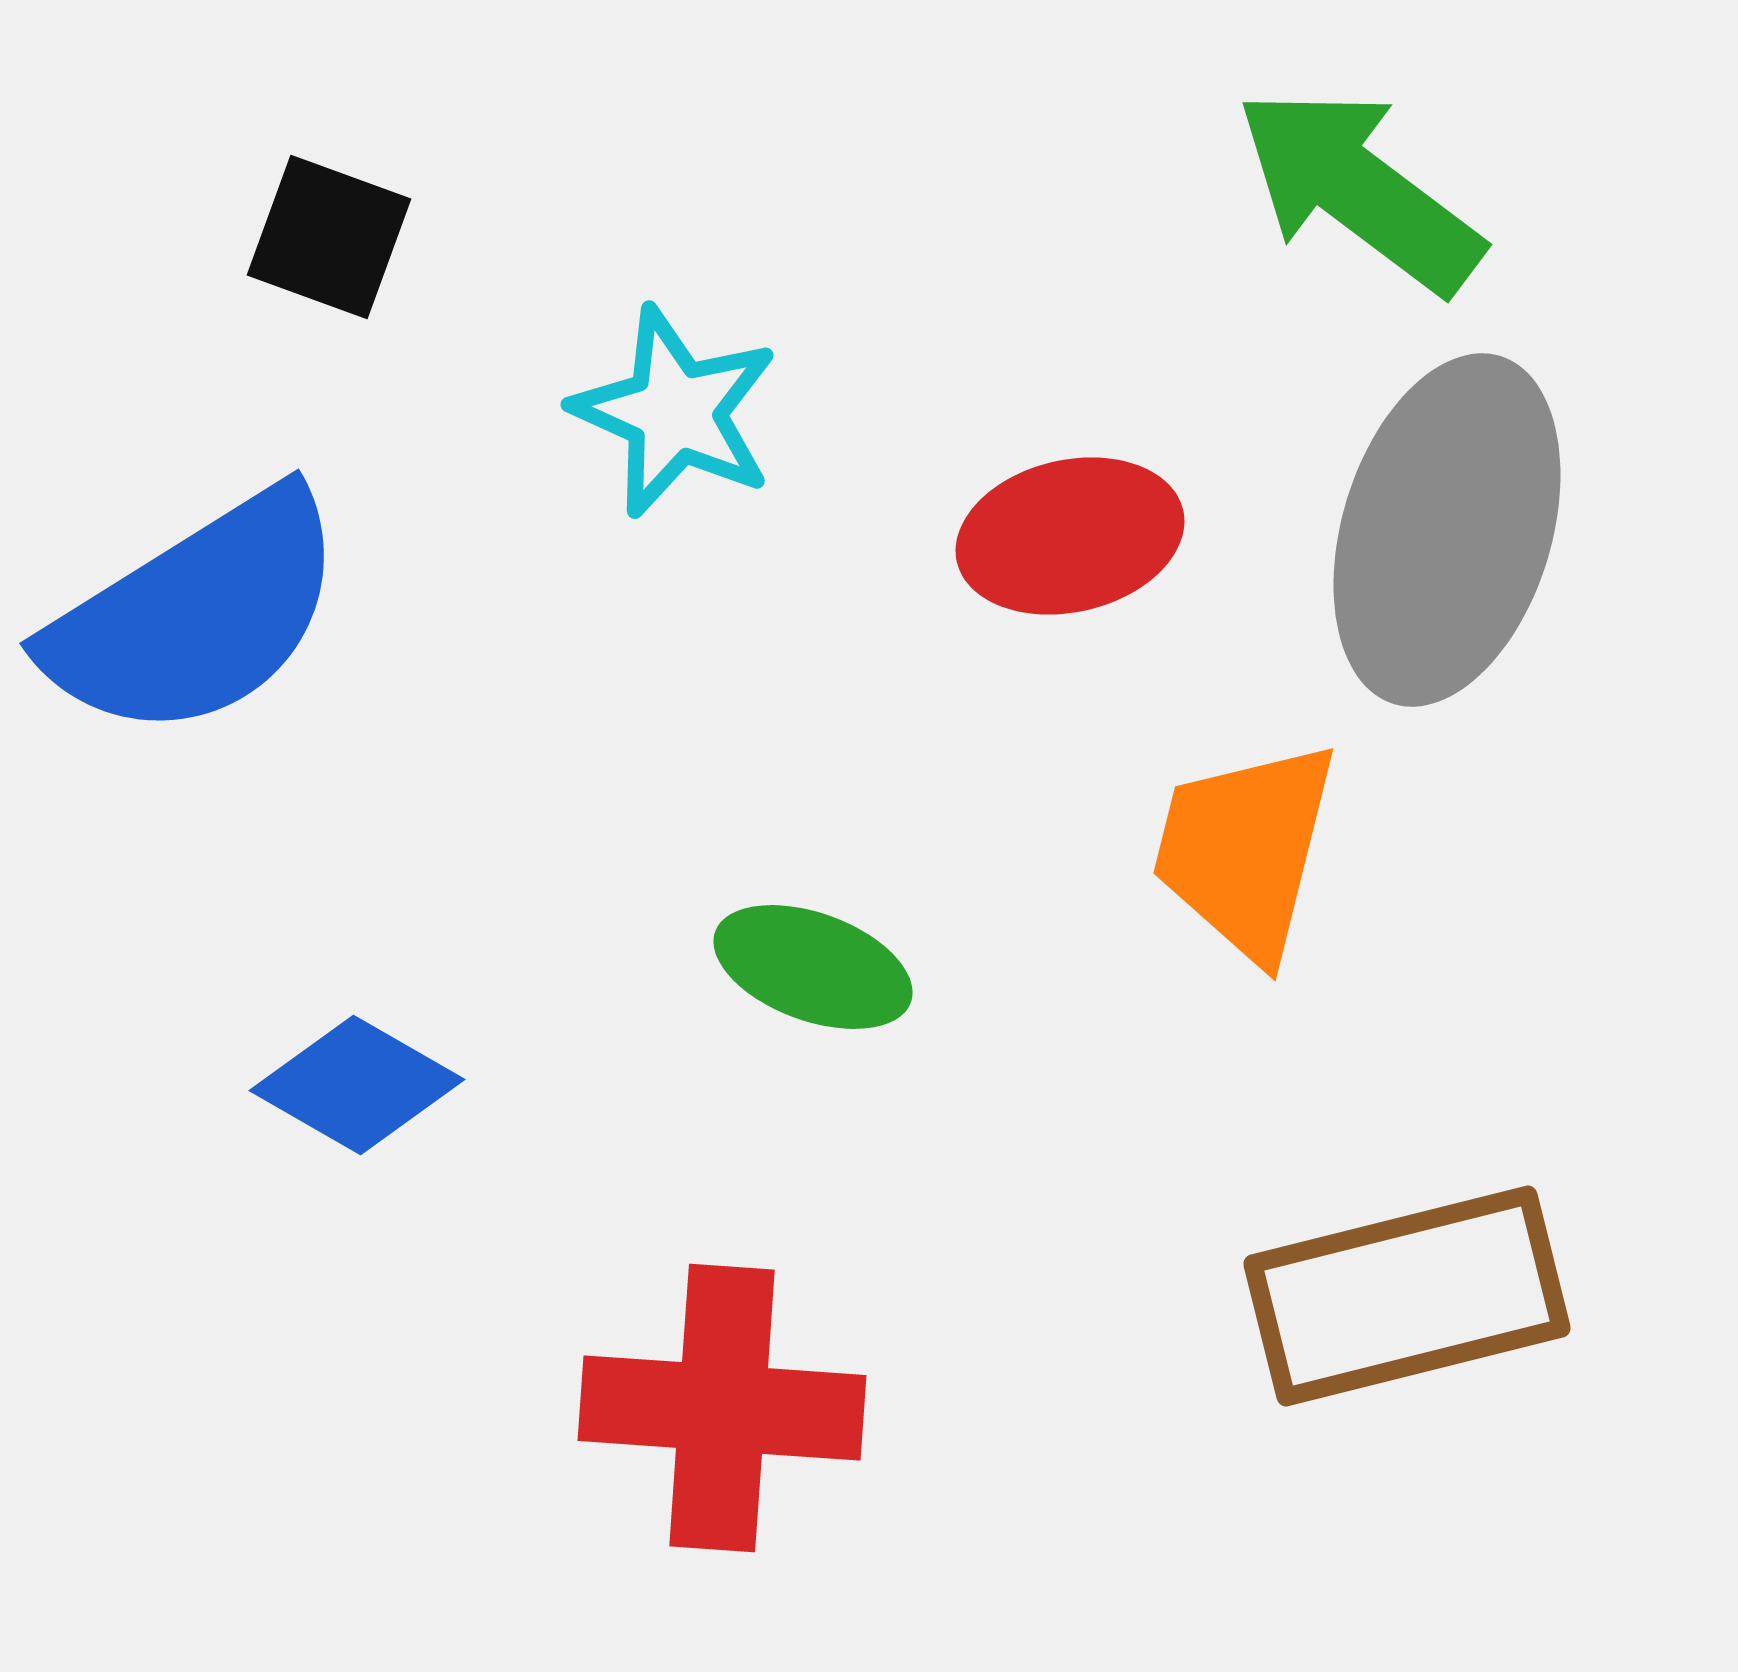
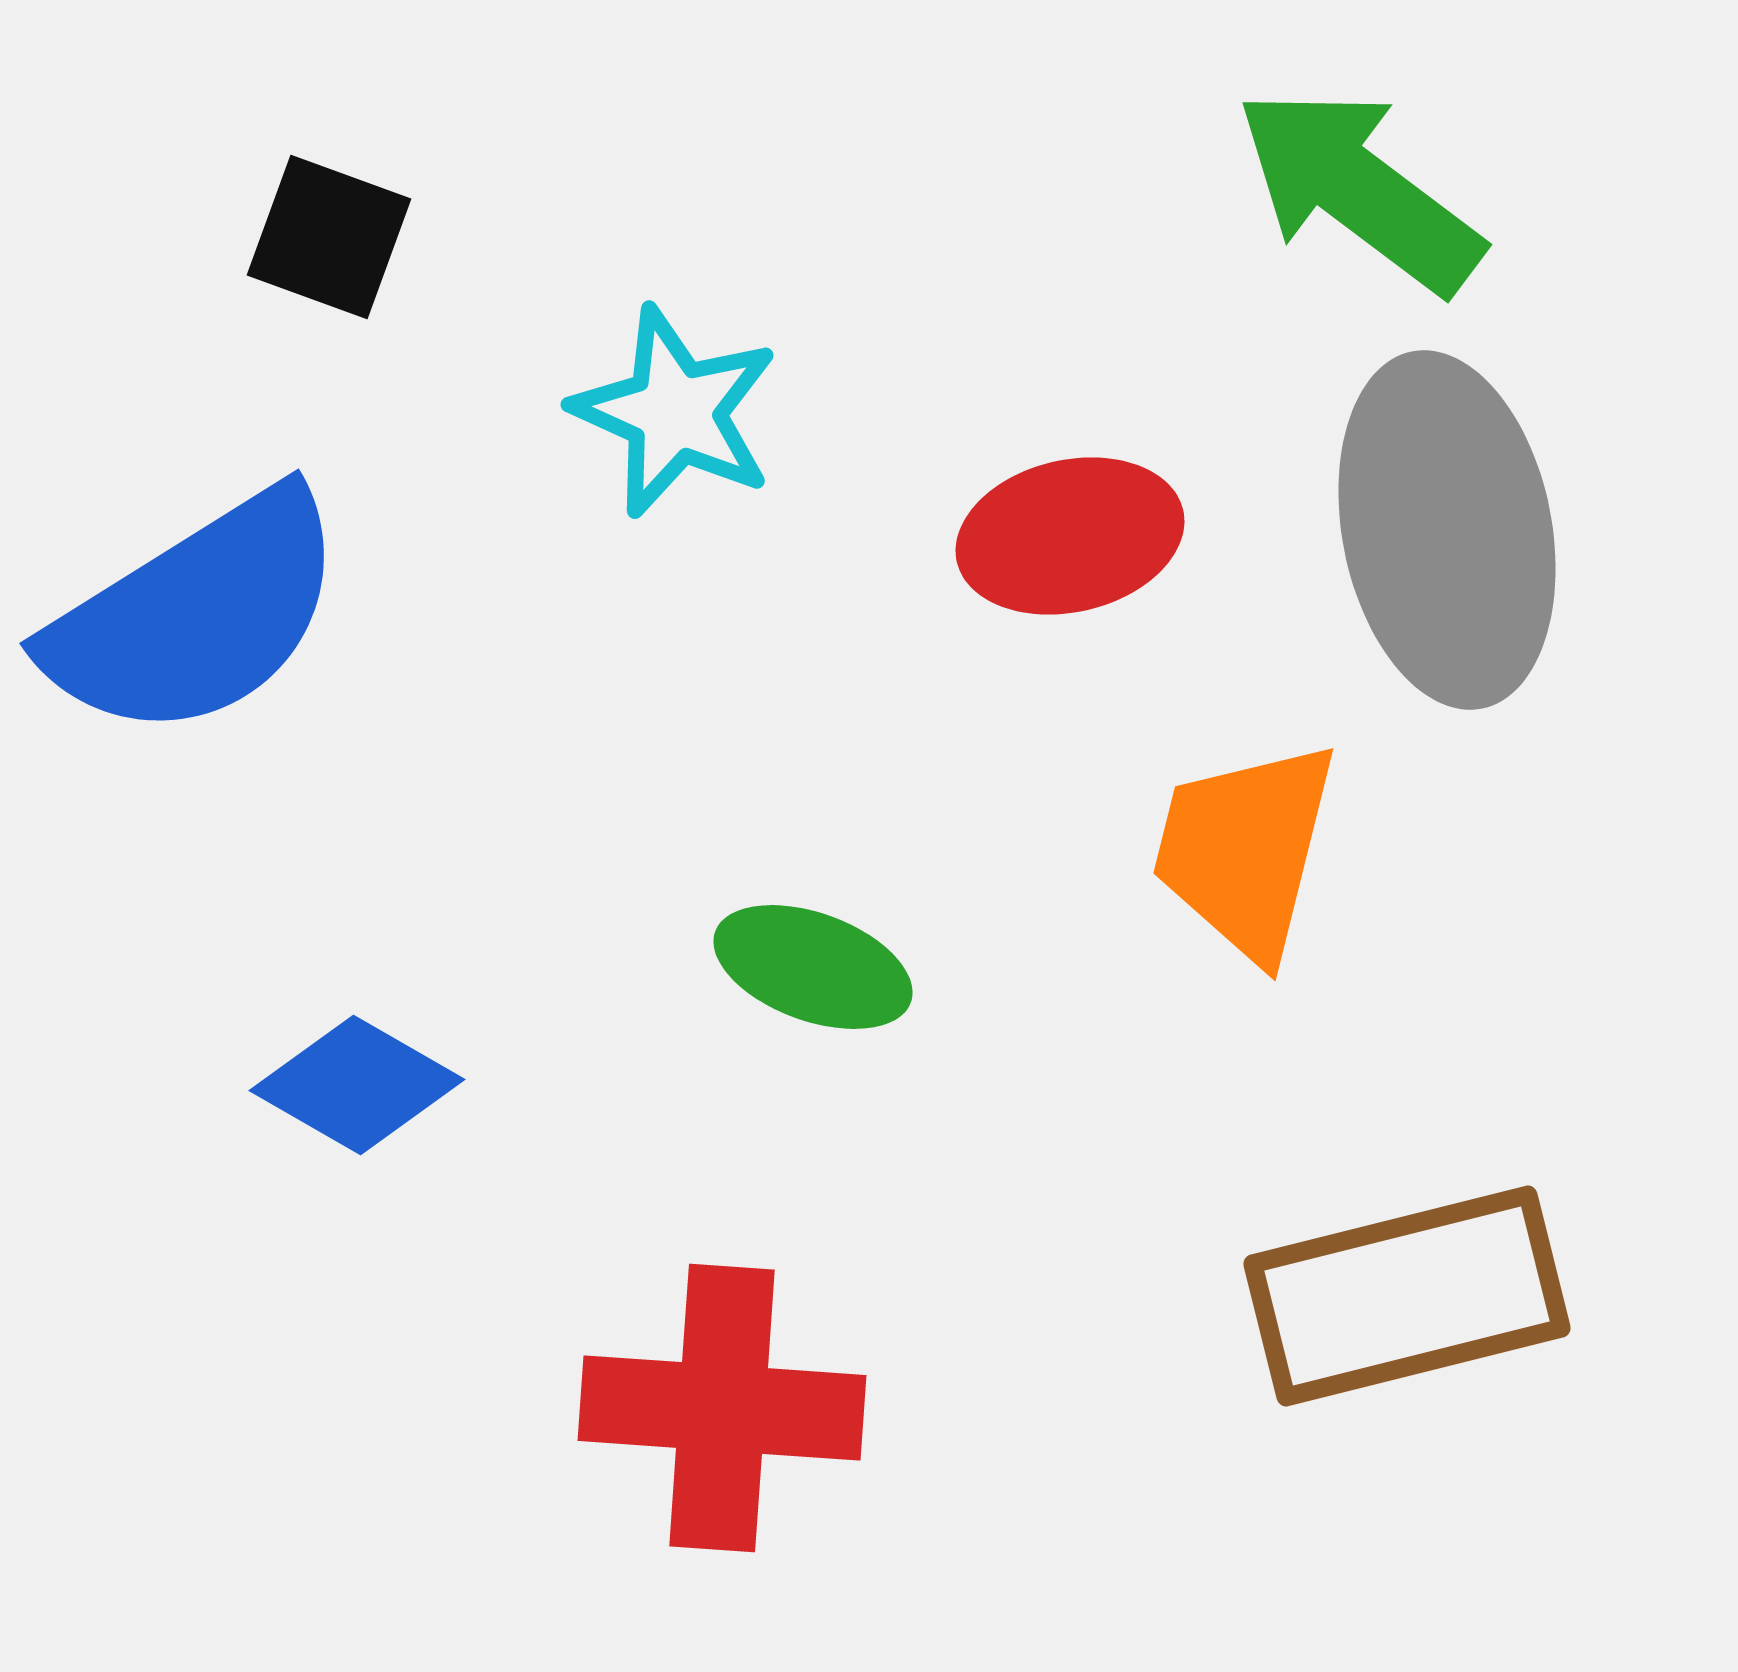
gray ellipse: rotated 28 degrees counterclockwise
